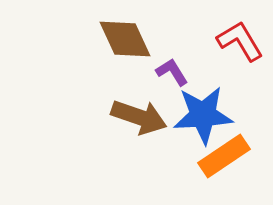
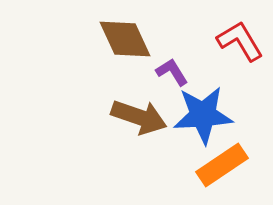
orange rectangle: moved 2 px left, 9 px down
